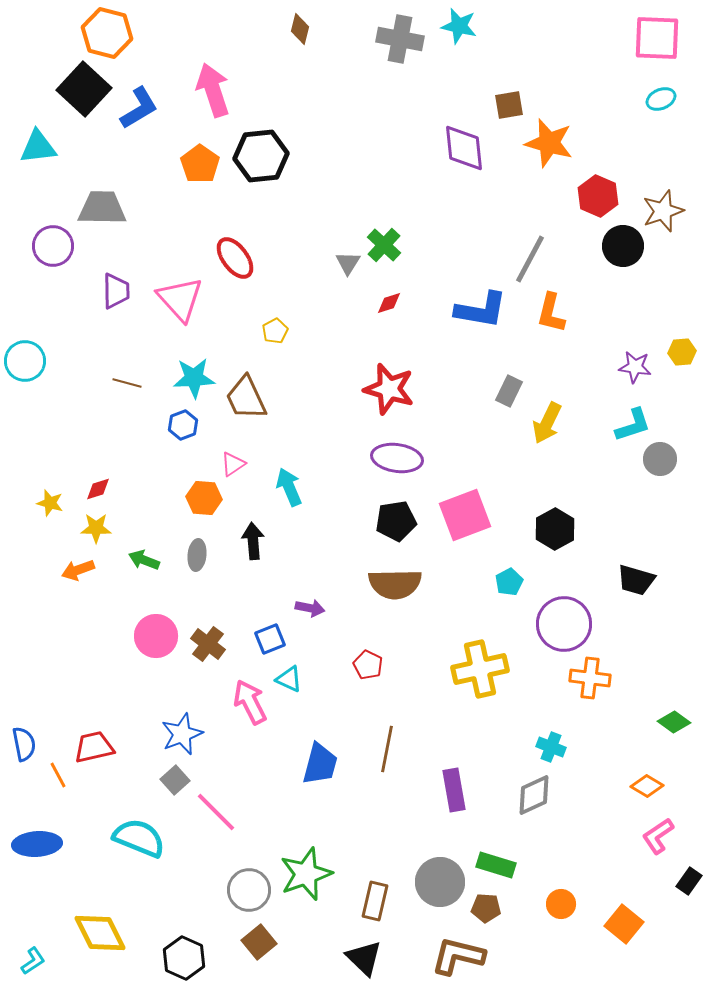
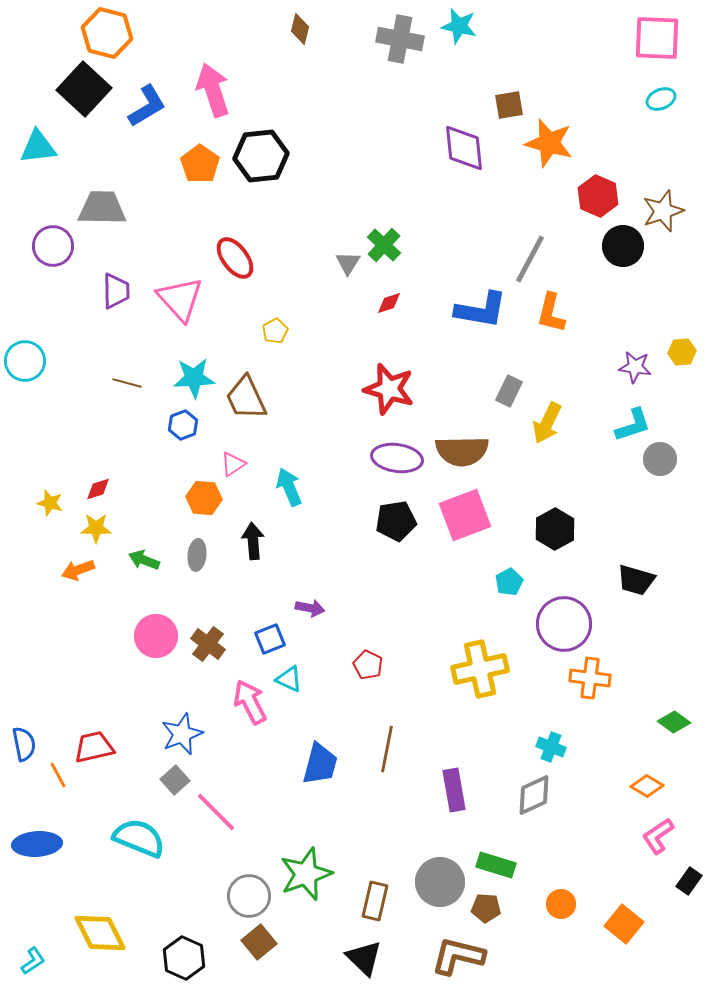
blue L-shape at (139, 108): moved 8 px right, 2 px up
brown semicircle at (395, 584): moved 67 px right, 133 px up
gray circle at (249, 890): moved 6 px down
